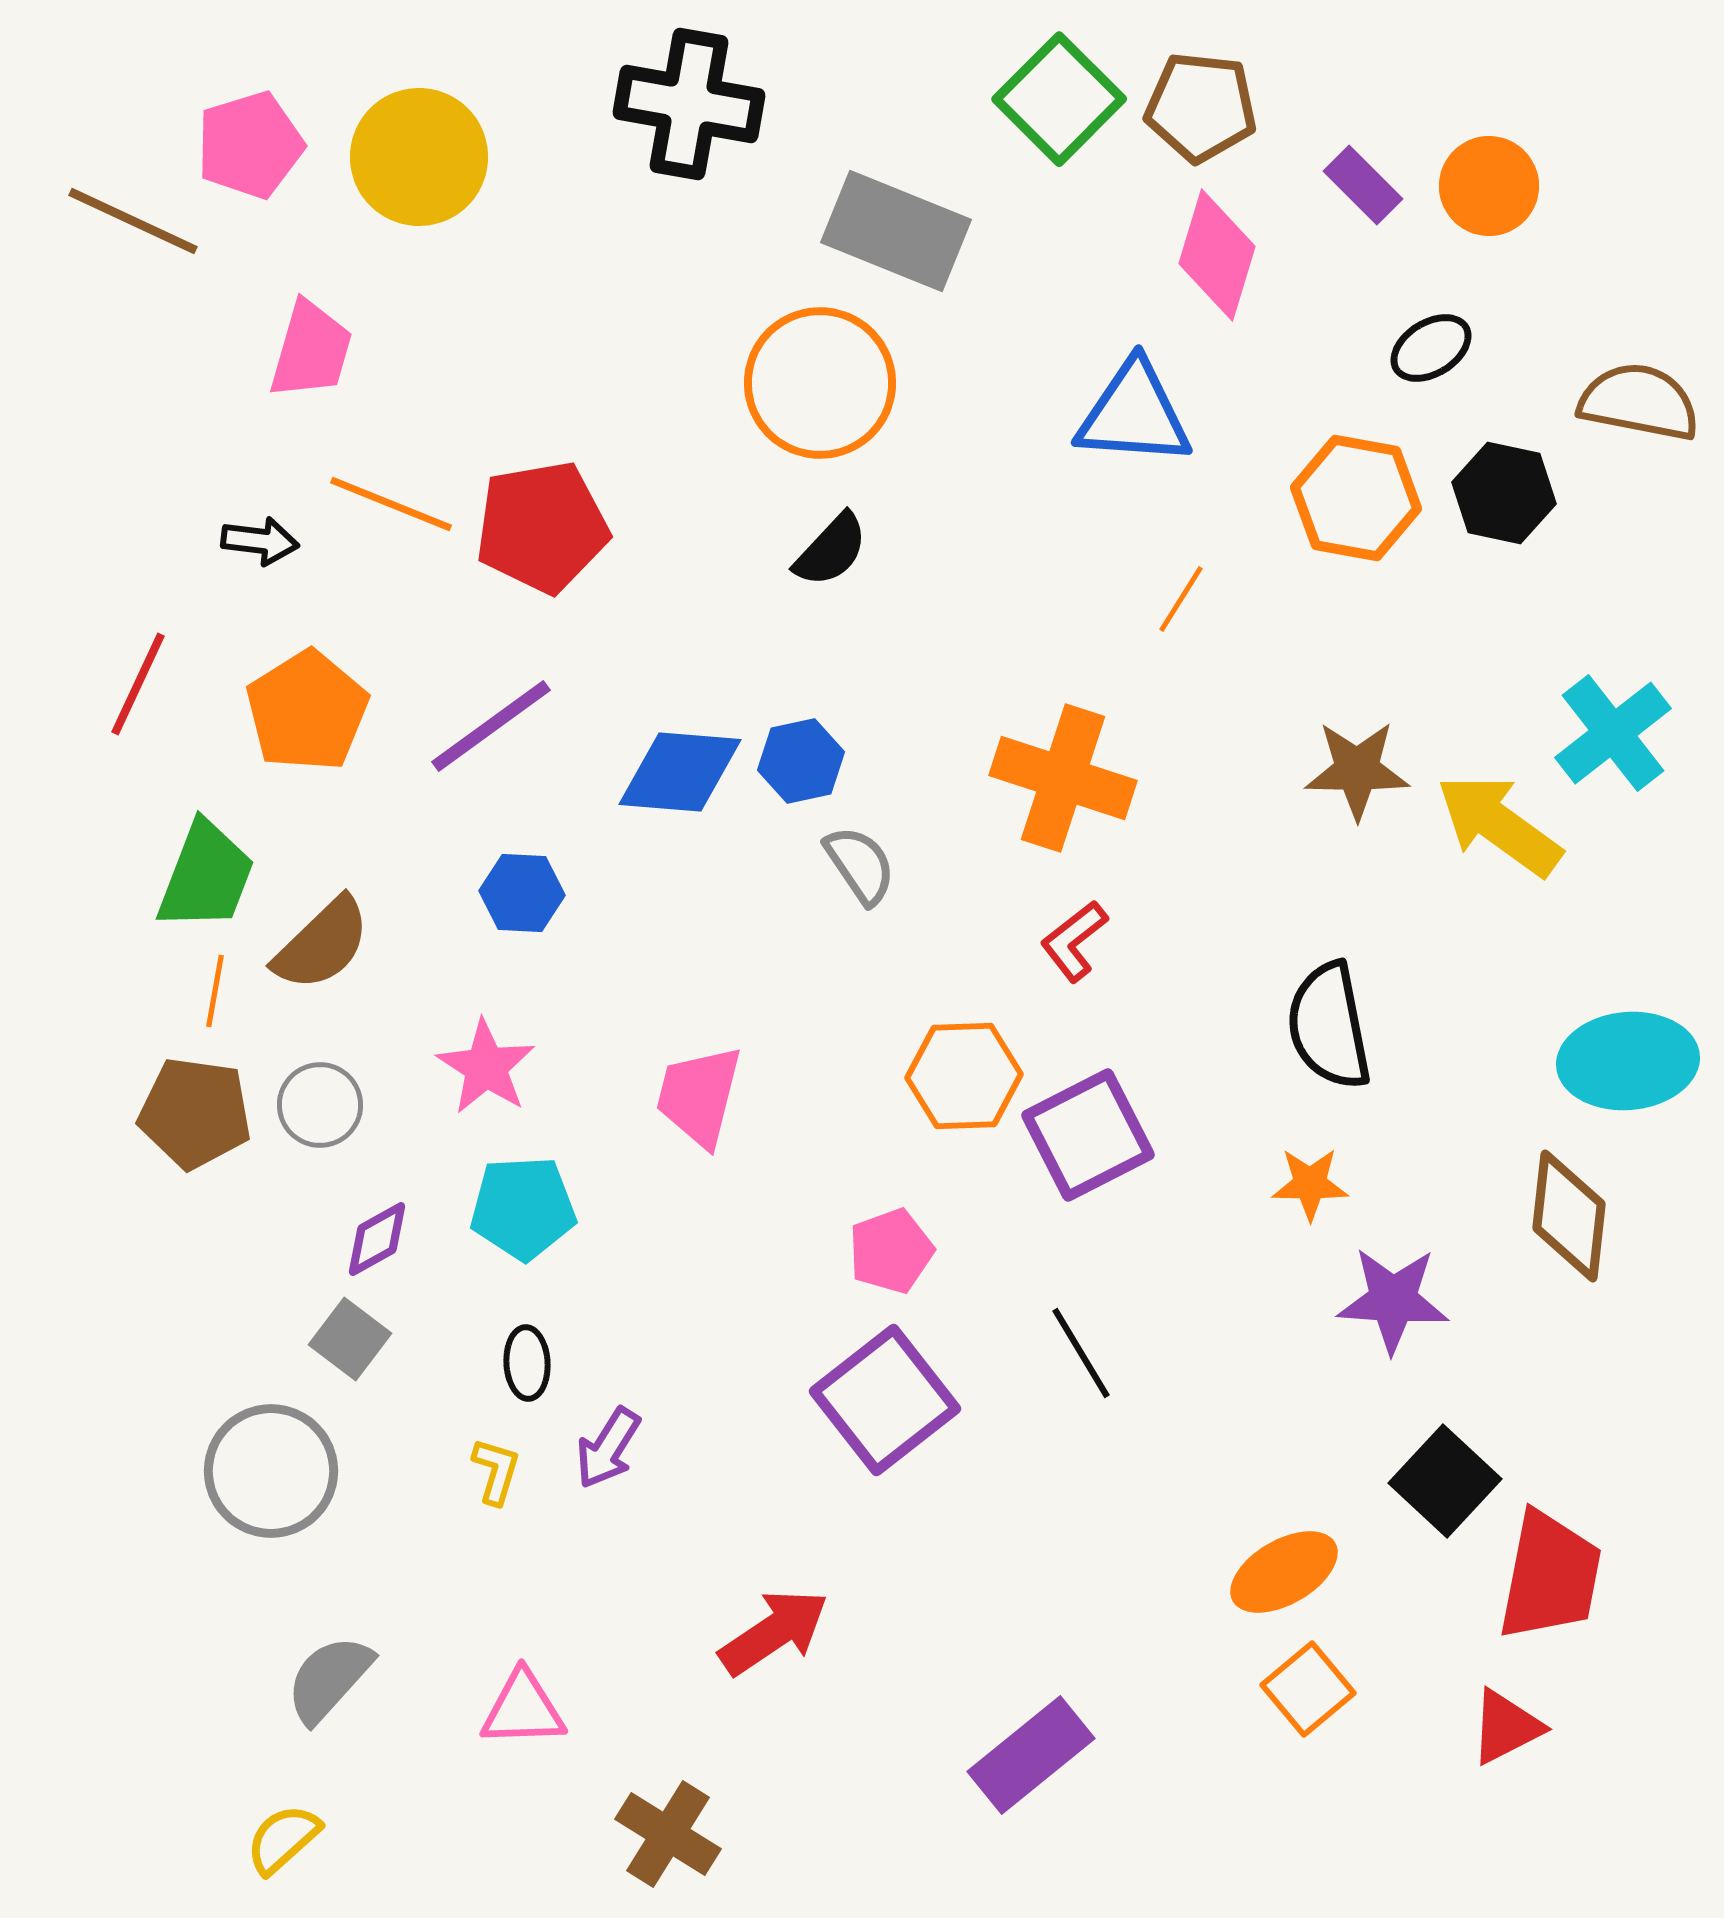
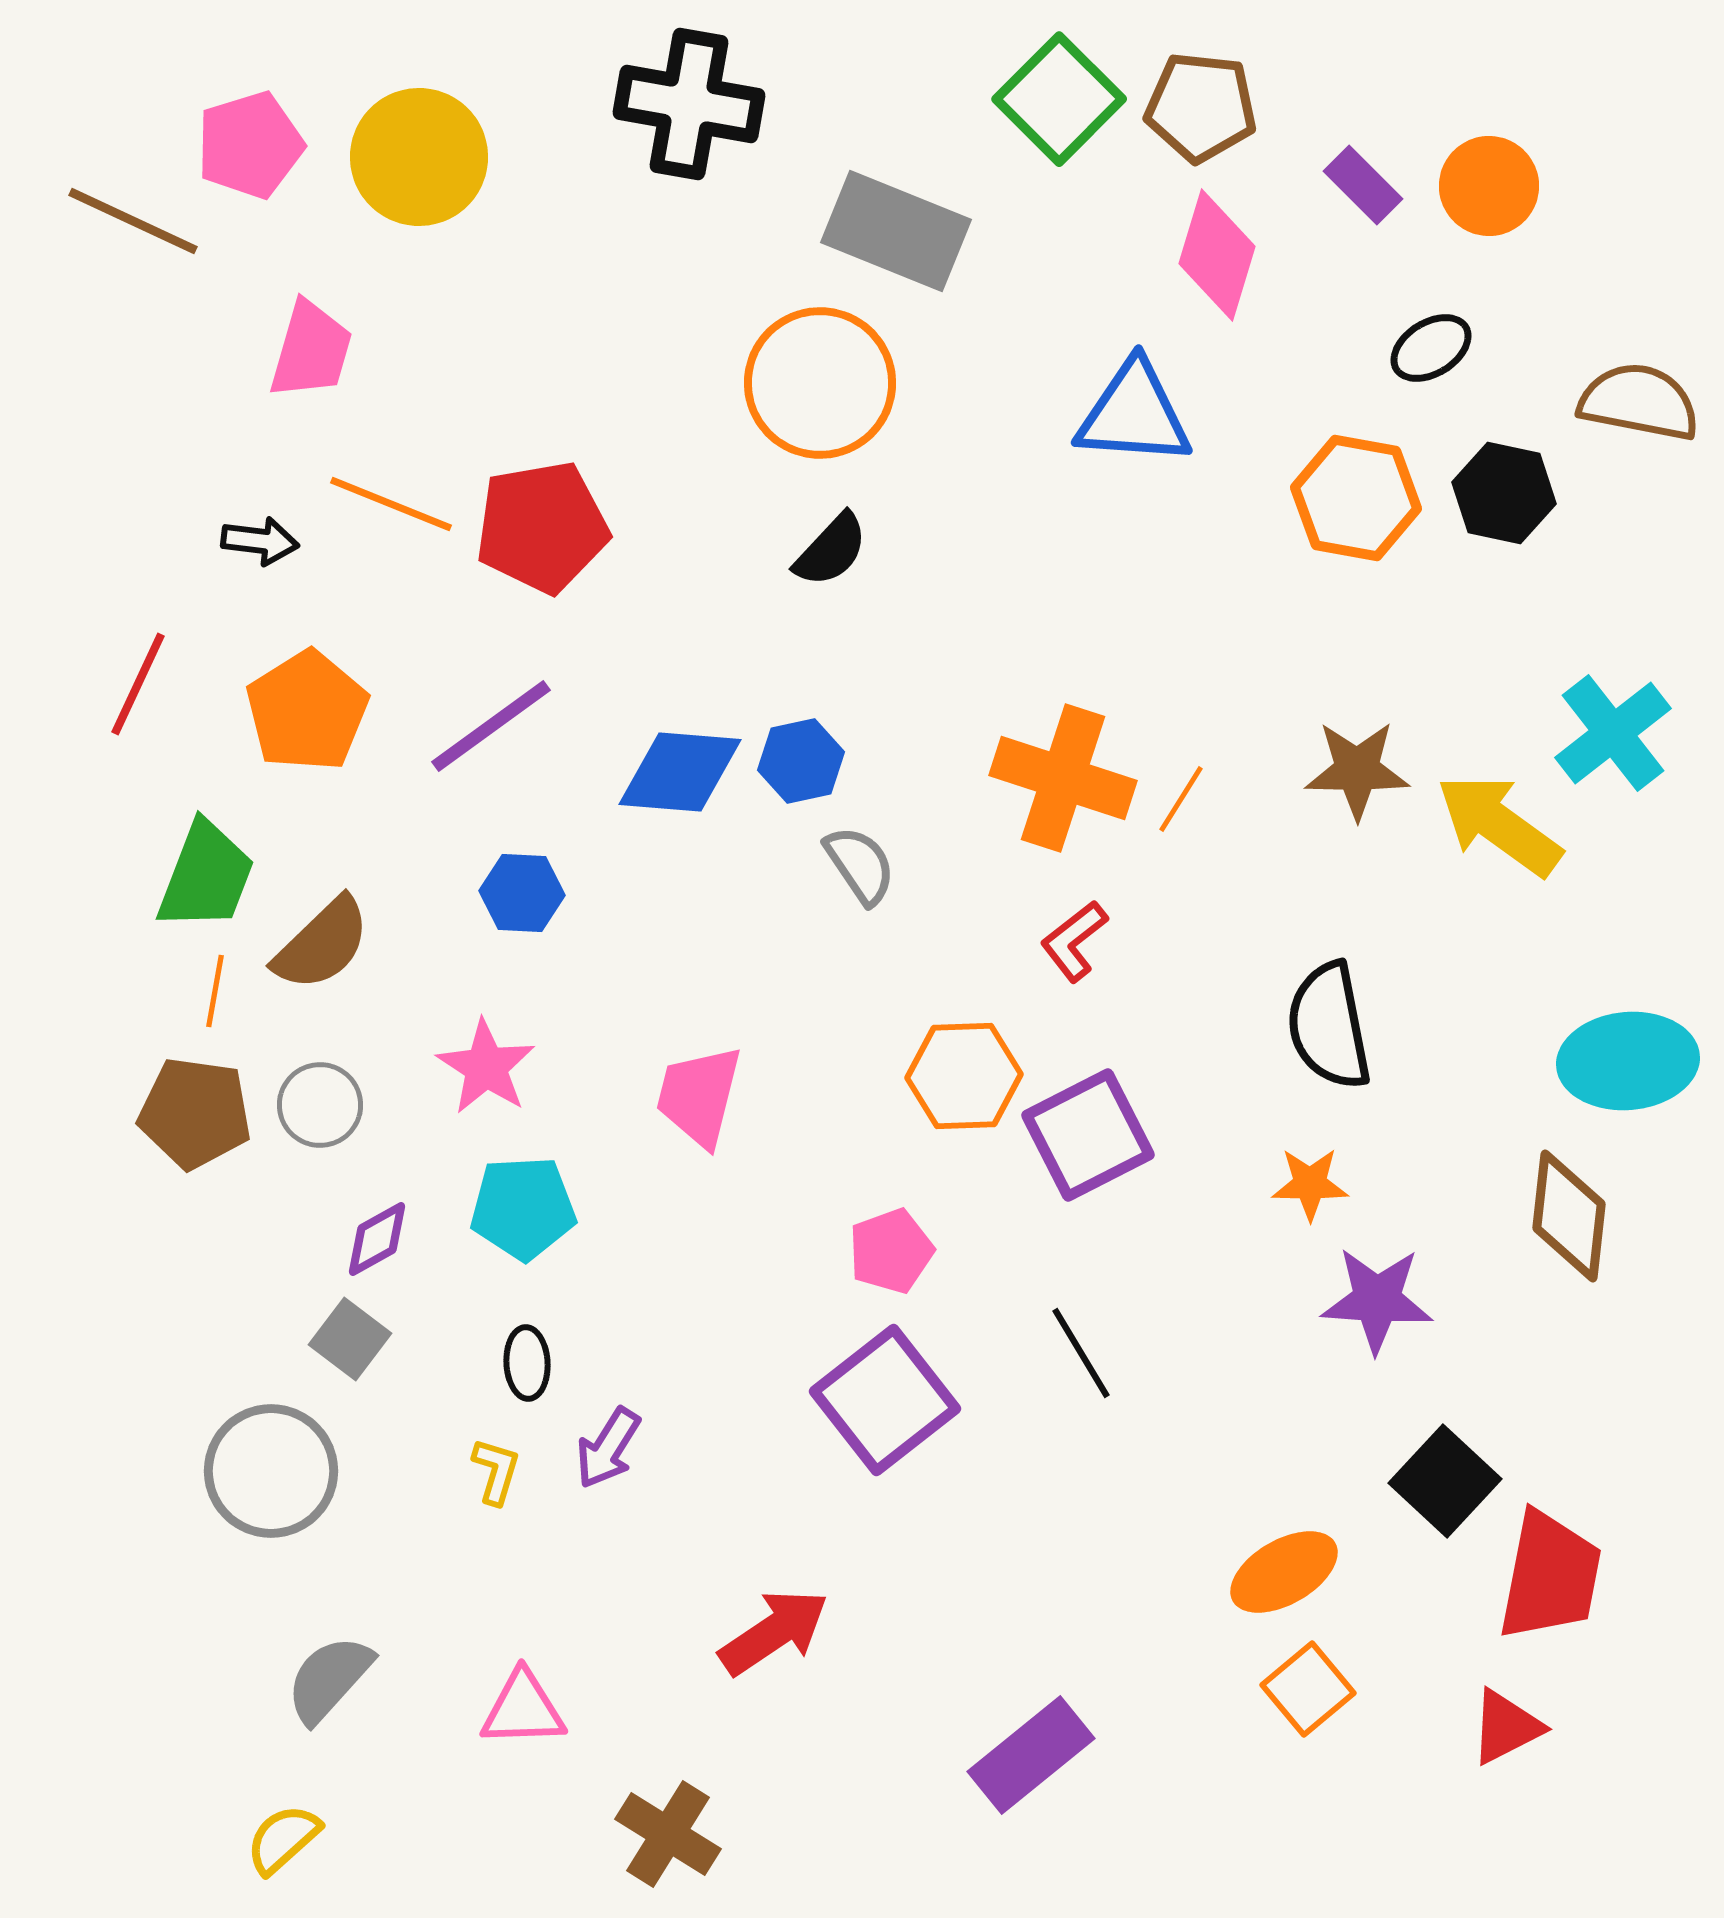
orange line at (1181, 599): moved 200 px down
purple star at (1393, 1300): moved 16 px left
